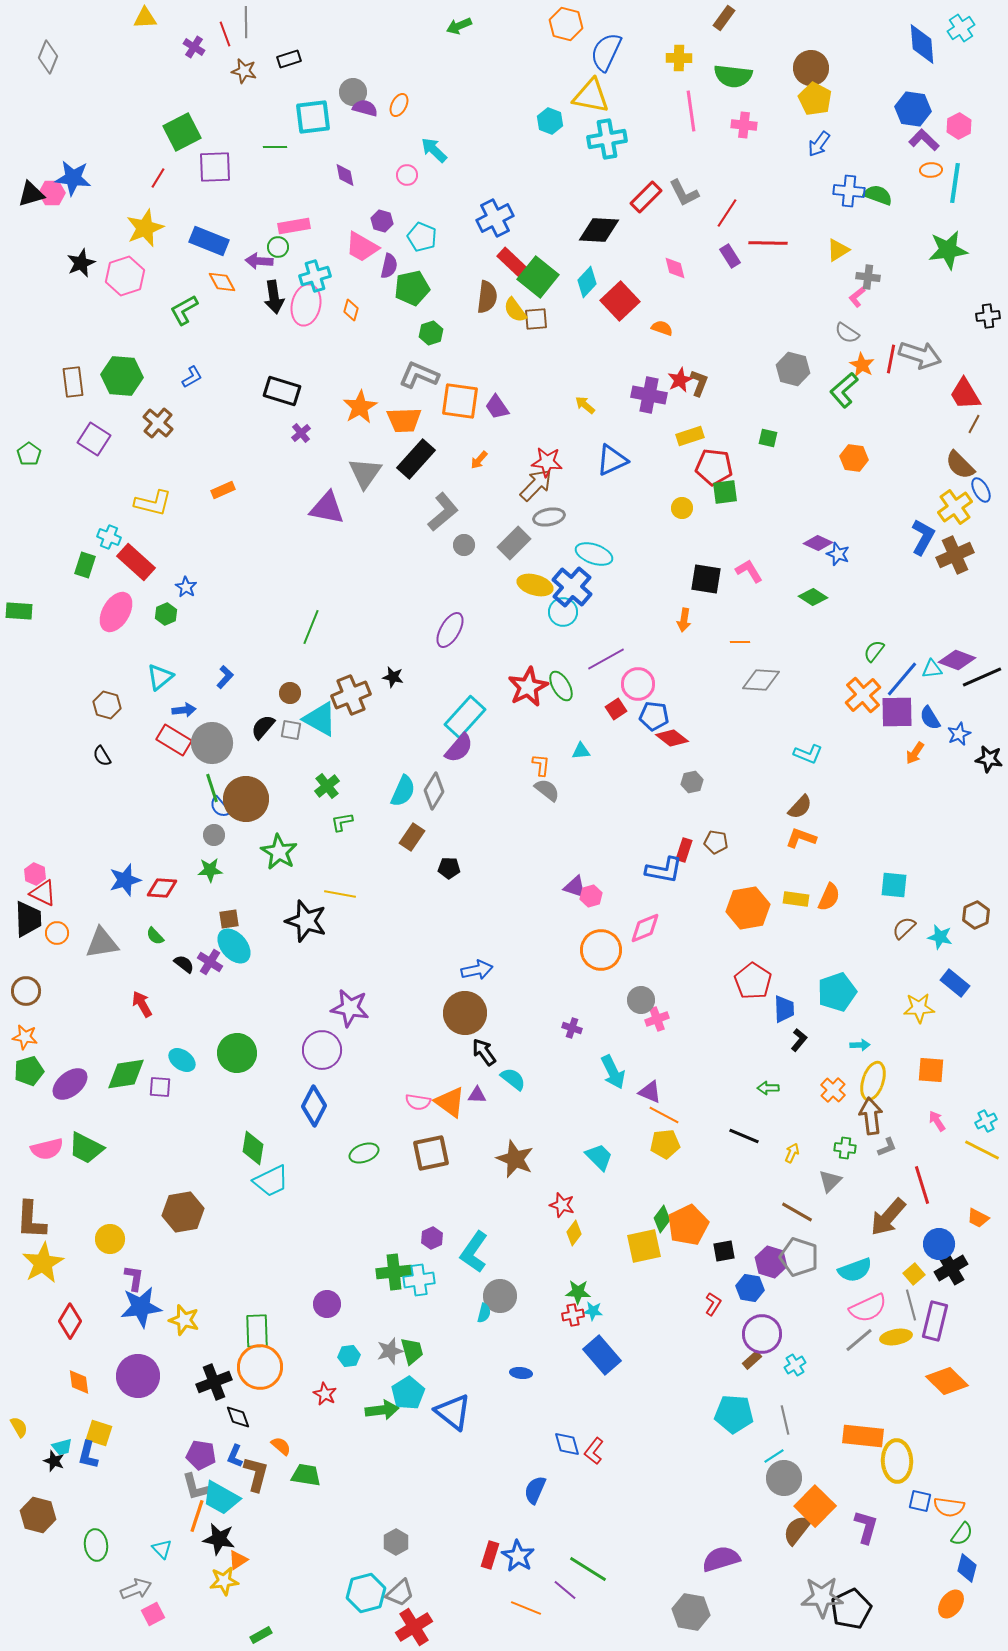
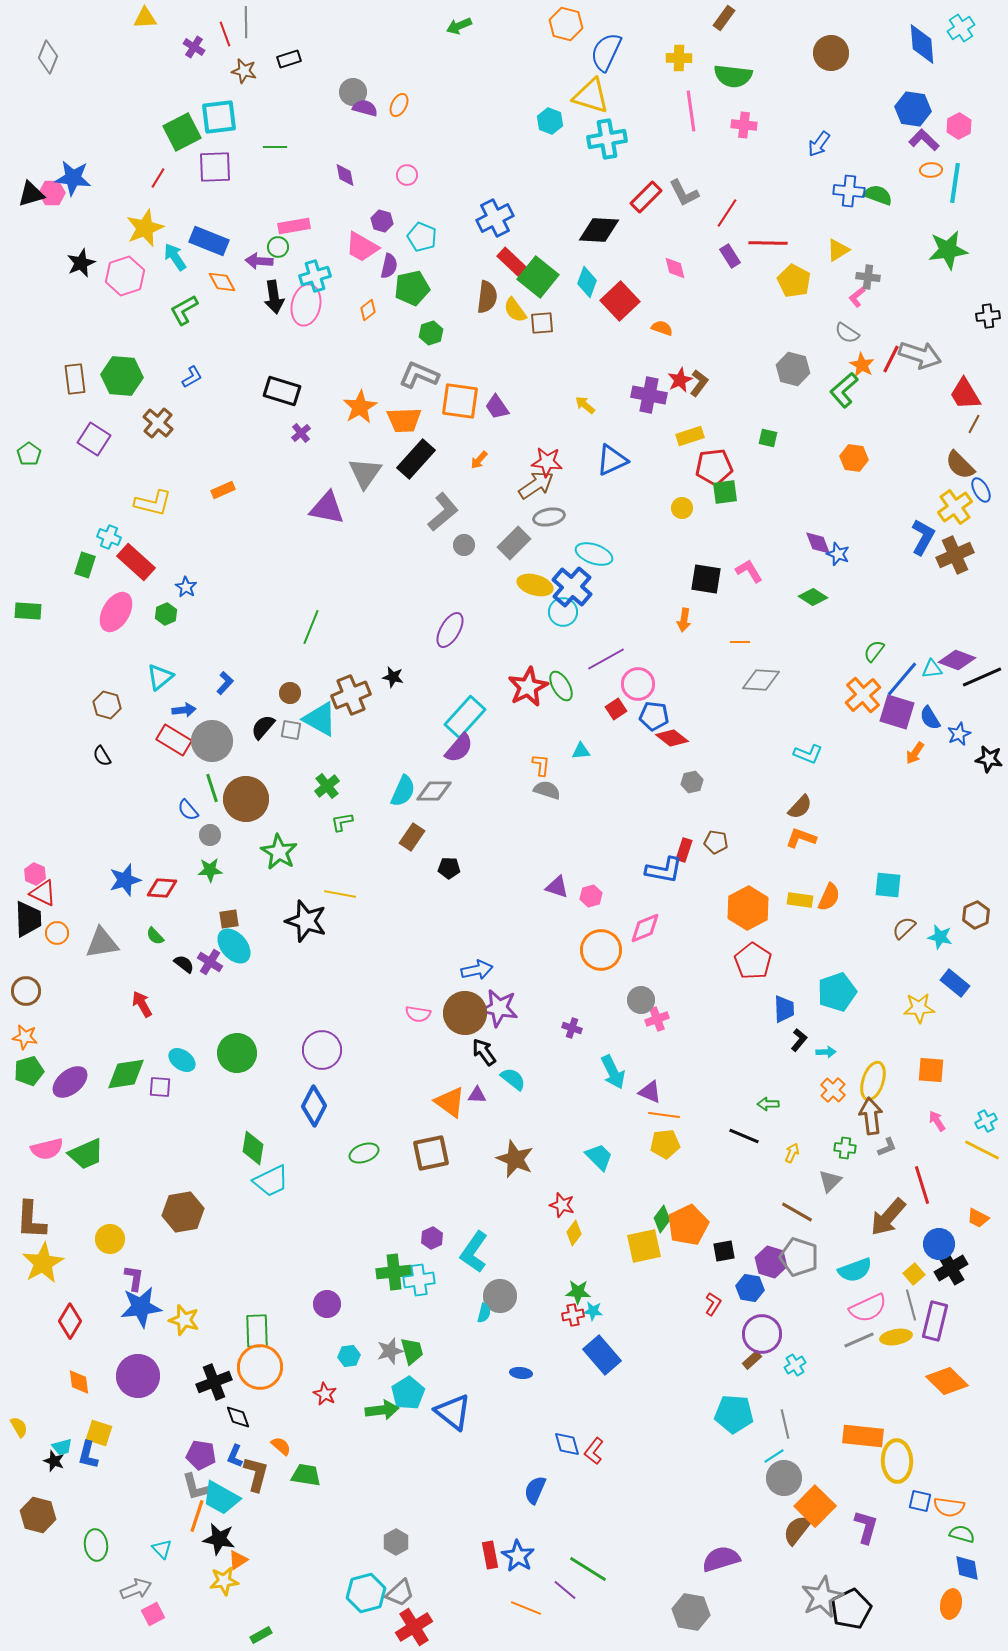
brown circle at (811, 68): moved 20 px right, 15 px up
yellow triangle at (591, 96): rotated 6 degrees clockwise
yellow pentagon at (815, 99): moved 21 px left, 182 px down
cyan square at (313, 117): moved 94 px left
cyan arrow at (434, 150): moved 259 px left, 107 px down; rotated 12 degrees clockwise
cyan diamond at (587, 282): rotated 24 degrees counterclockwise
orange diamond at (351, 310): moved 17 px right; rotated 35 degrees clockwise
brown square at (536, 319): moved 6 px right, 4 px down
red line at (891, 359): rotated 16 degrees clockwise
brown rectangle at (73, 382): moved 2 px right, 3 px up
brown L-shape at (699, 383): rotated 16 degrees clockwise
red pentagon at (714, 467): rotated 12 degrees counterclockwise
brown arrow at (536, 485): rotated 12 degrees clockwise
purple diamond at (818, 543): rotated 44 degrees clockwise
green rectangle at (19, 611): moved 9 px right
blue L-shape at (225, 677): moved 6 px down
purple square at (897, 712): rotated 18 degrees clockwise
gray circle at (212, 743): moved 2 px up
gray semicircle at (547, 790): rotated 20 degrees counterclockwise
gray diamond at (434, 791): rotated 57 degrees clockwise
blue semicircle at (220, 807): moved 32 px left, 3 px down
gray circle at (214, 835): moved 4 px left
cyan square at (894, 885): moved 6 px left
purple triangle at (575, 887): moved 18 px left
yellow rectangle at (796, 899): moved 4 px right, 1 px down
orange hexagon at (748, 908): rotated 18 degrees counterclockwise
red pentagon at (753, 981): moved 20 px up
purple star at (350, 1008): moved 149 px right
cyan arrow at (860, 1045): moved 34 px left, 7 px down
purple ellipse at (70, 1084): moved 2 px up
green arrow at (768, 1088): moved 16 px down
pink semicircle at (418, 1102): moved 88 px up
orange line at (664, 1115): rotated 20 degrees counterclockwise
green trapezoid at (86, 1148): moved 6 px down; rotated 51 degrees counterclockwise
gray line at (859, 1340): rotated 16 degrees clockwise
gray line at (785, 1420): moved 4 px down
green semicircle at (962, 1534): rotated 110 degrees counterclockwise
red rectangle at (490, 1555): rotated 28 degrees counterclockwise
blue diamond at (967, 1568): rotated 24 degrees counterclockwise
gray star at (822, 1597): rotated 24 degrees counterclockwise
orange ellipse at (951, 1604): rotated 24 degrees counterclockwise
